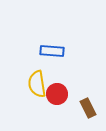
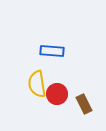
brown rectangle: moved 4 px left, 4 px up
